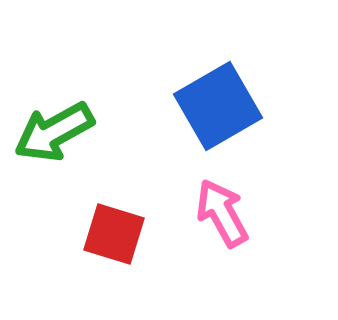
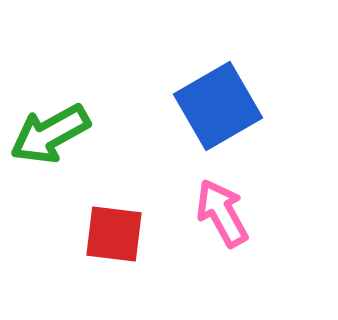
green arrow: moved 4 px left, 2 px down
red square: rotated 10 degrees counterclockwise
